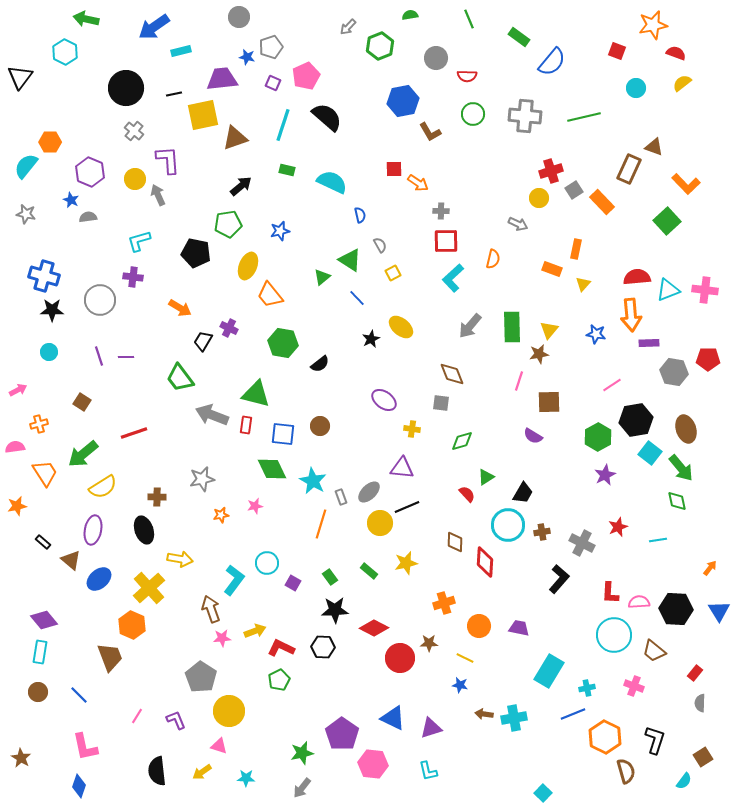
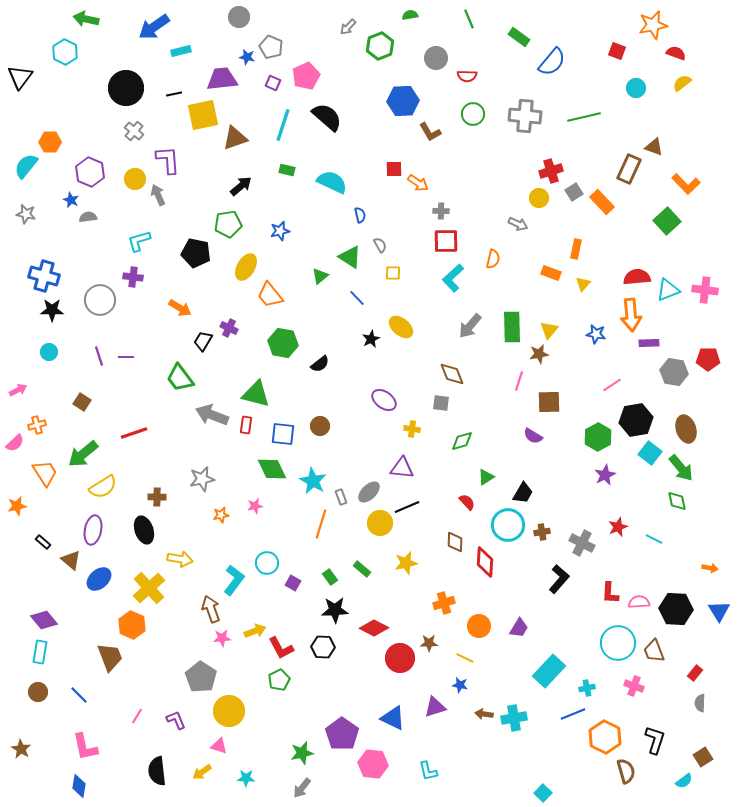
gray pentagon at (271, 47): rotated 30 degrees counterclockwise
blue hexagon at (403, 101): rotated 8 degrees clockwise
gray square at (574, 190): moved 2 px down
green triangle at (350, 260): moved 3 px up
yellow ellipse at (248, 266): moved 2 px left, 1 px down; rotated 8 degrees clockwise
orange rectangle at (552, 269): moved 1 px left, 4 px down
yellow square at (393, 273): rotated 28 degrees clockwise
green triangle at (322, 277): moved 2 px left, 1 px up
orange cross at (39, 424): moved 2 px left, 1 px down
pink semicircle at (15, 447): moved 4 px up; rotated 144 degrees clockwise
red semicircle at (467, 494): moved 8 px down
cyan line at (658, 540): moved 4 px left, 1 px up; rotated 36 degrees clockwise
orange arrow at (710, 568): rotated 63 degrees clockwise
green rectangle at (369, 571): moved 7 px left, 2 px up
purple trapezoid at (519, 628): rotated 110 degrees clockwise
cyan circle at (614, 635): moved 4 px right, 8 px down
red L-shape at (281, 648): rotated 144 degrees counterclockwise
brown trapezoid at (654, 651): rotated 30 degrees clockwise
cyan rectangle at (549, 671): rotated 12 degrees clockwise
purple triangle at (431, 728): moved 4 px right, 21 px up
brown star at (21, 758): moved 9 px up
cyan semicircle at (684, 781): rotated 18 degrees clockwise
blue diamond at (79, 786): rotated 10 degrees counterclockwise
